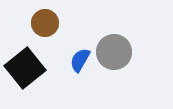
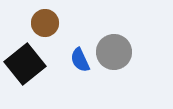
blue semicircle: rotated 55 degrees counterclockwise
black square: moved 4 px up
